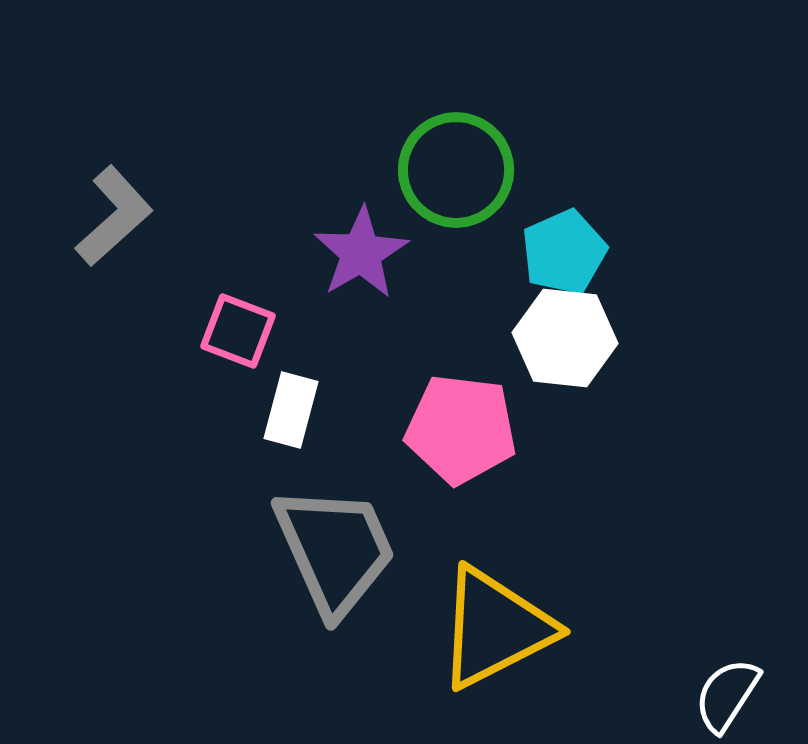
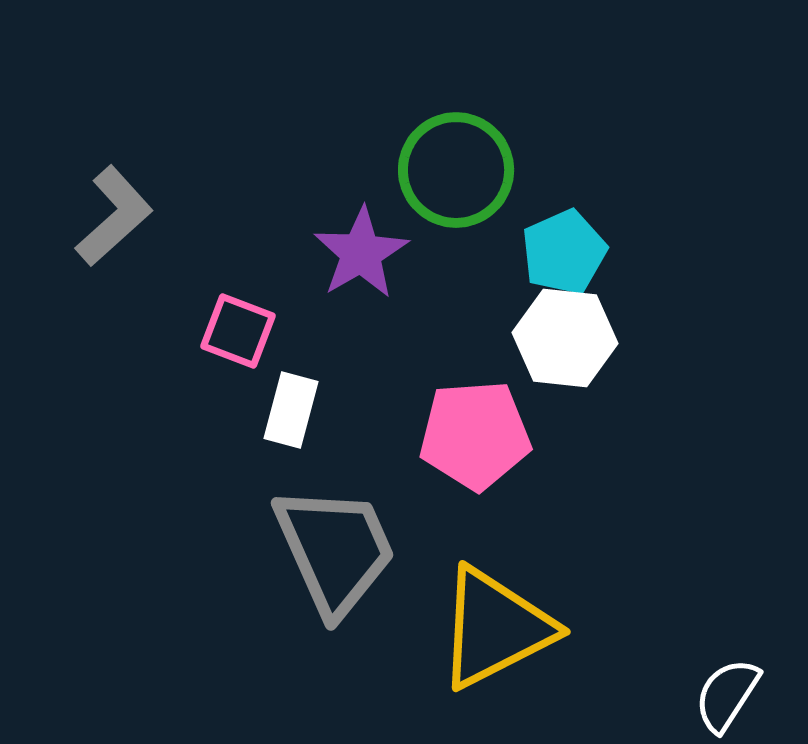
pink pentagon: moved 14 px right, 6 px down; rotated 11 degrees counterclockwise
